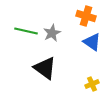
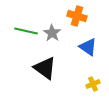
orange cross: moved 9 px left
gray star: rotated 12 degrees counterclockwise
blue triangle: moved 4 px left, 5 px down
yellow cross: moved 1 px right
